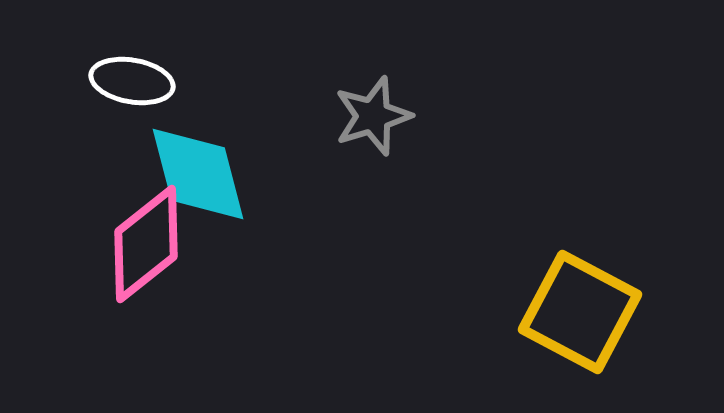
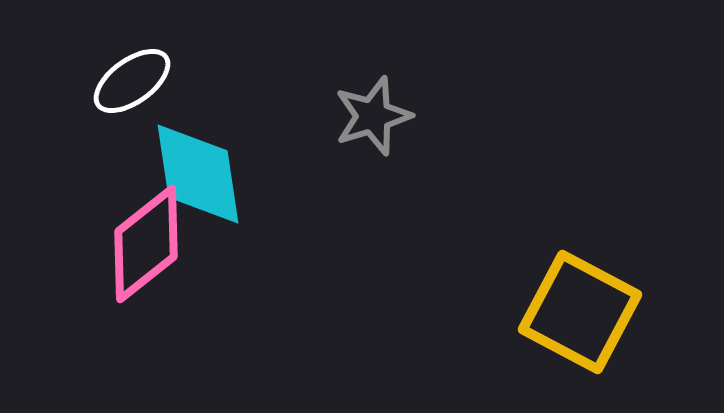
white ellipse: rotated 46 degrees counterclockwise
cyan diamond: rotated 6 degrees clockwise
